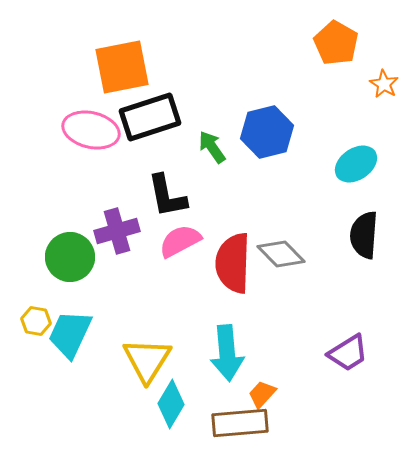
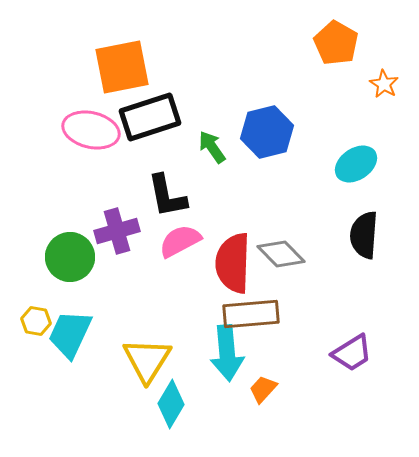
purple trapezoid: moved 4 px right
orange trapezoid: moved 1 px right, 5 px up
brown rectangle: moved 11 px right, 109 px up
